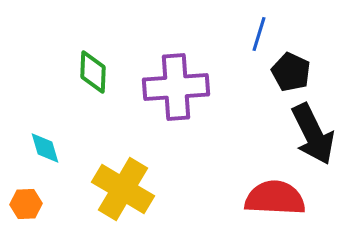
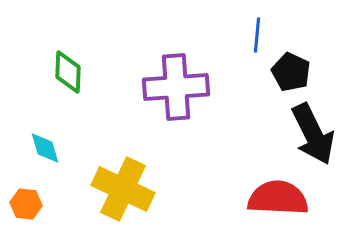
blue line: moved 2 px left, 1 px down; rotated 12 degrees counterclockwise
green diamond: moved 25 px left
yellow cross: rotated 6 degrees counterclockwise
red semicircle: moved 3 px right
orange hexagon: rotated 8 degrees clockwise
